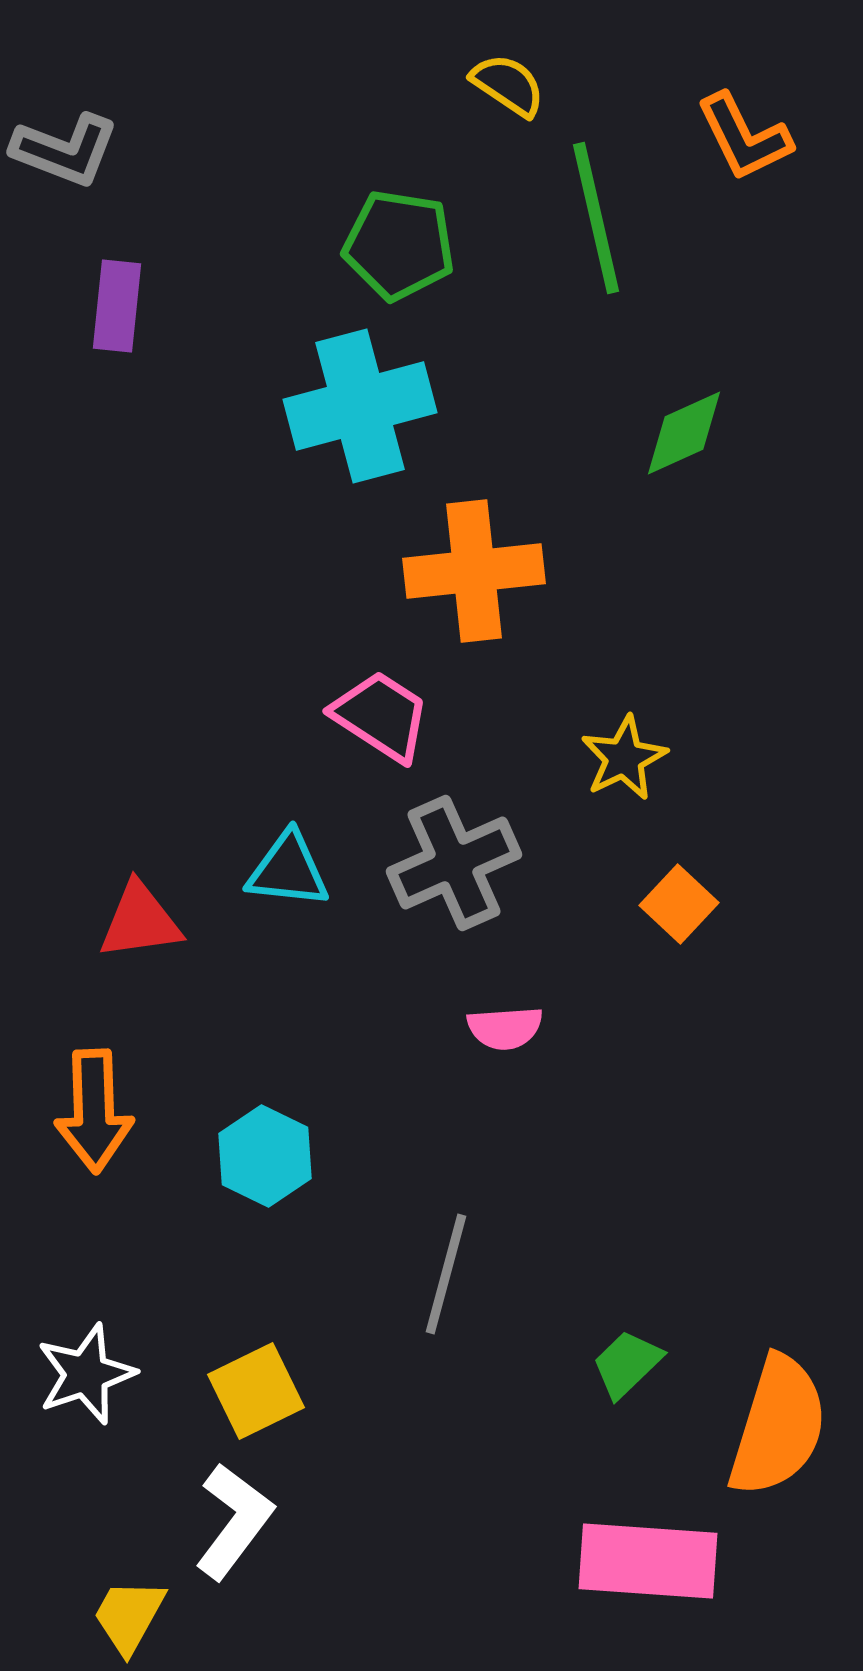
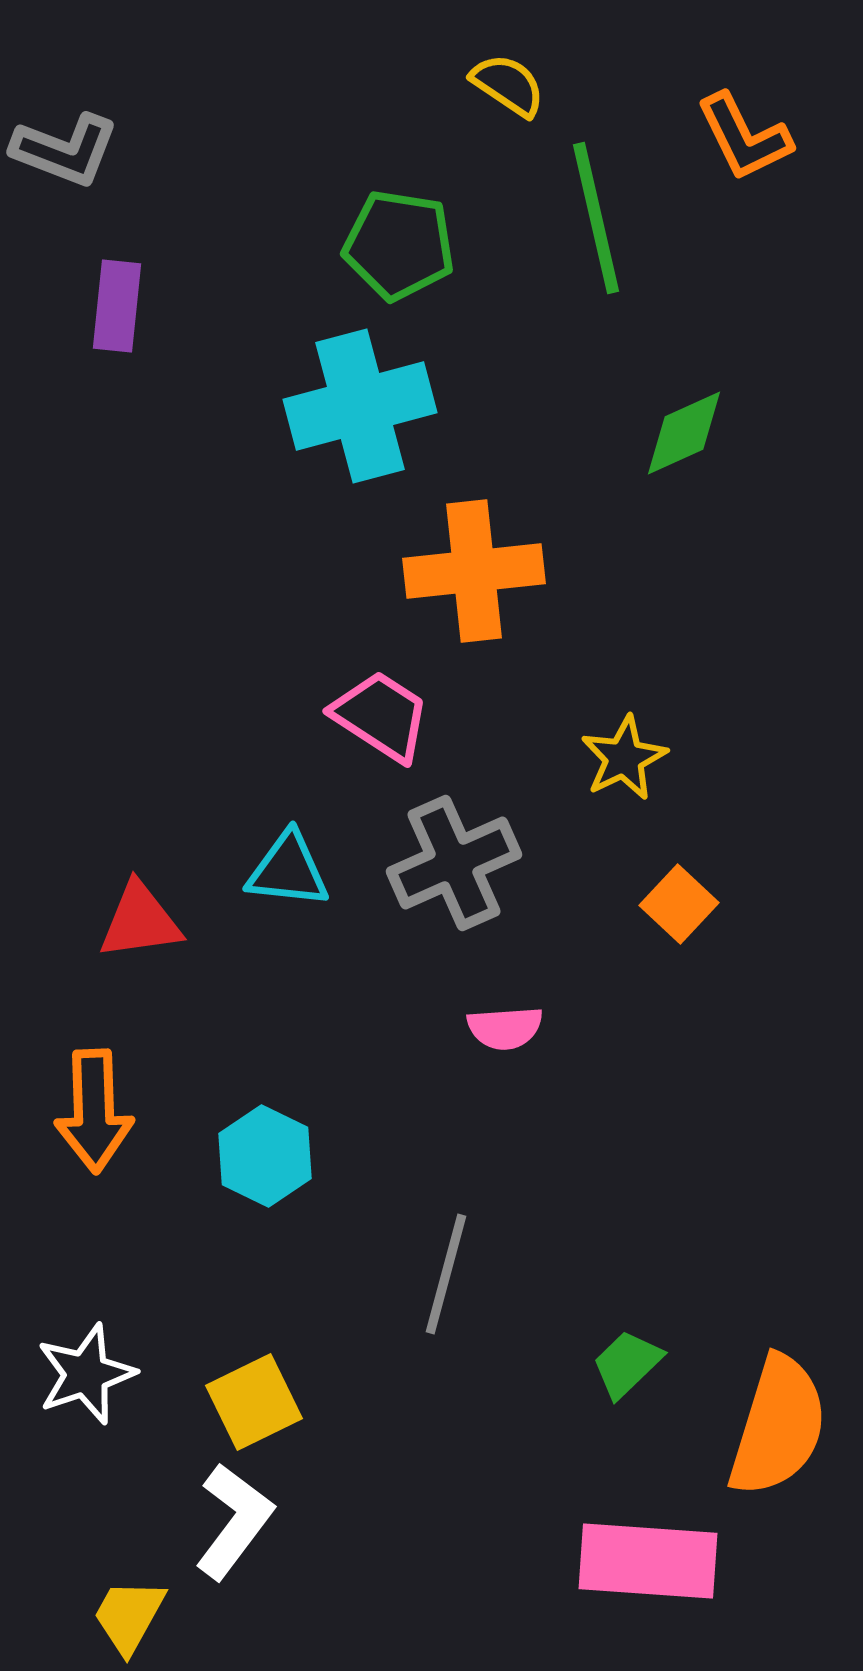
yellow square: moved 2 px left, 11 px down
